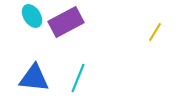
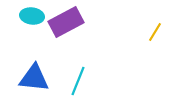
cyan ellipse: rotated 50 degrees counterclockwise
cyan line: moved 3 px down
